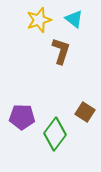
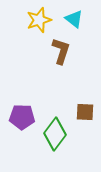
brown square: rotated 30 degrees counterclockwise
